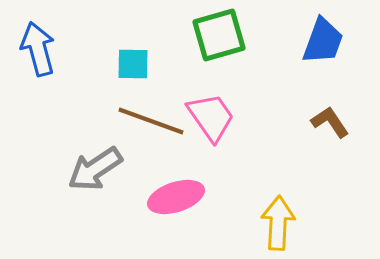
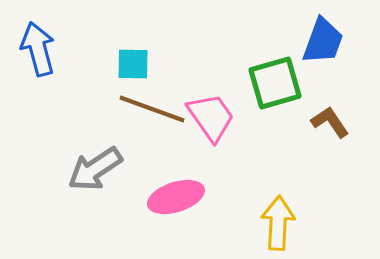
green square: moved 56 px right, 48 px down
brown line: moved 1 px right, 12 px up
